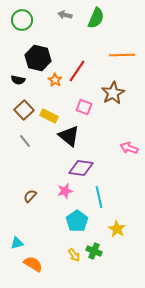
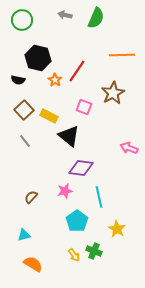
brown semicircle: moved 1 px right, 1 px down
cyan triangle: moved 7 px right, 8 px up
